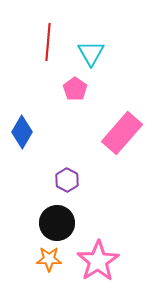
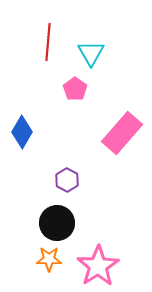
pink star: moved 5 px down
